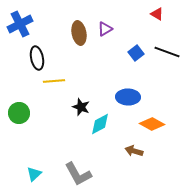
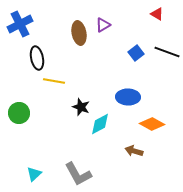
purple triangle: moved 2 px left, 4 px up
yellow line: rotated 15 degrees clockwise
